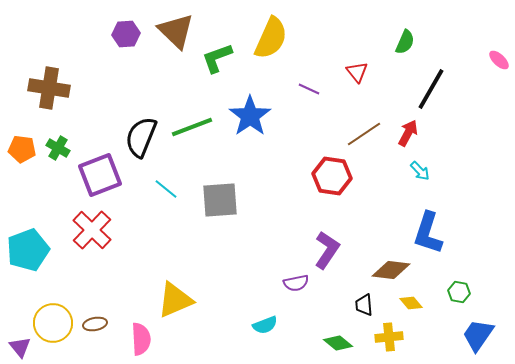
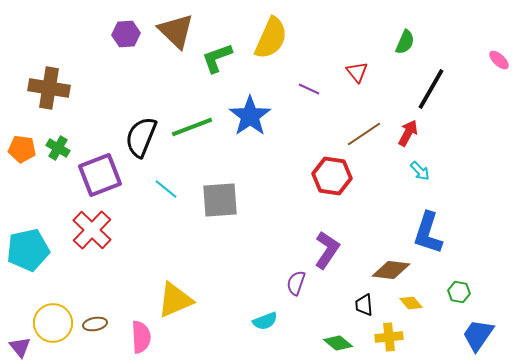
cyan pentagon: rotated 9 degrees clockwise
purple semicircle: rotated 120 degrees clockwise
cyan semicircle: moved 4 px up
pink semicircle: moved 2 px up
